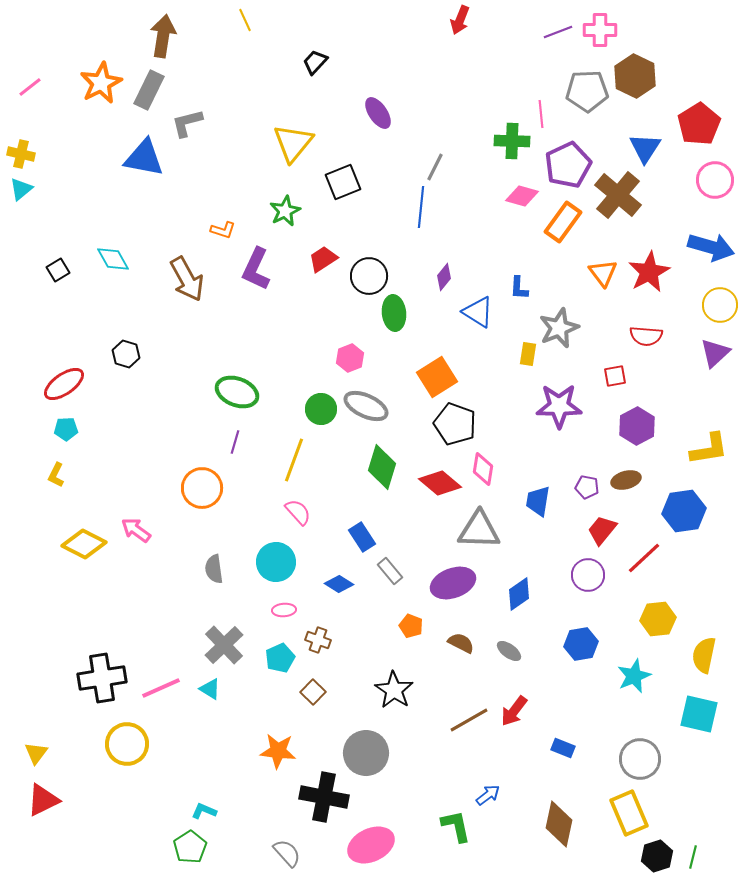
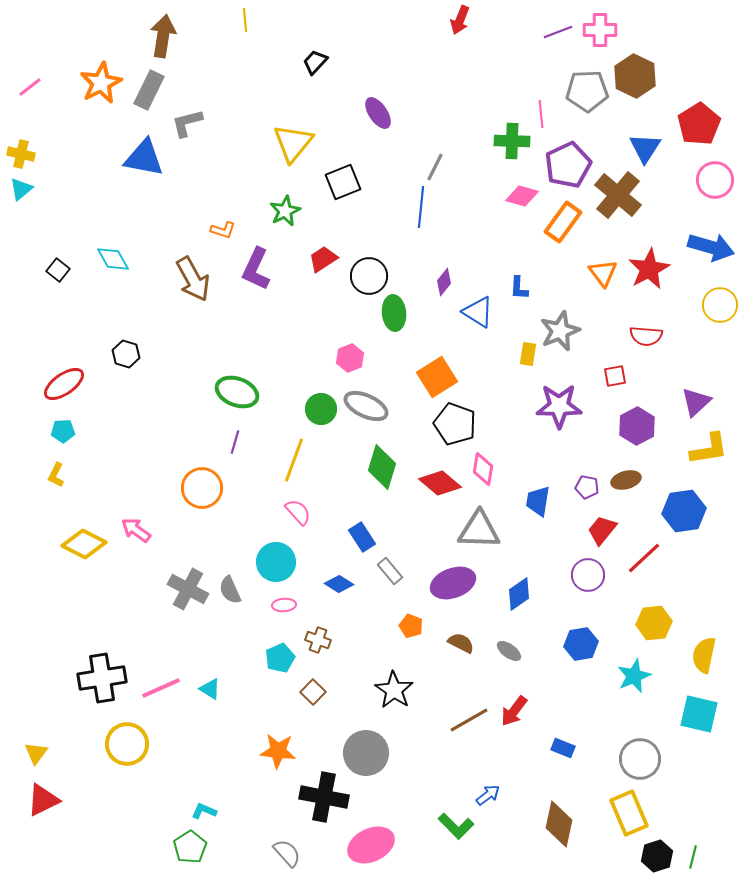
yellow line at (245, 20): rotated 20 degrees clockwise
black square at (58, 270): rotated 20 degrees counterclockwise
red star at (649, 272): moved 3 px up
purple diamond at (444, 277): moved 5 px down
brown arrow at (187, 279): moved 6 px right
gray star at (559, 328): moved 1 px right, 3 px down
purple triangle at (715, 353): moved 19 px left, 49 px down
cyan pentagon at (66, 429): moved 3 px left, 2 px down
gray semicircle at (214, 569): moved 16 px right, 21 px down; rotated 16 degrees counterclockwise
pink ellipse at (284, 610): moved 5 px up
yellow hexagon at (658, 619): moved 4 px left, 4 px down
gray cross at (224, 645): moved 36 px left, 56 px up; rotated 18 degrees counterclockwise
green L-shape at (456, 826): rotated 147 degrees clockwise
